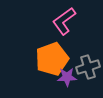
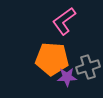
orange pentagon: rotated 24 degrees clockwise
